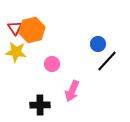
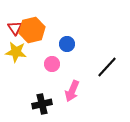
blue circle: moved 31 px left
black line: moved 6 px down
black cross: moved 2 px right, 1 px up; rotated 12 degrees counterclockwise
